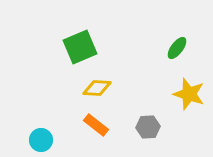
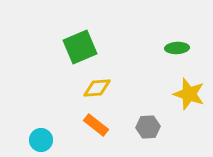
green ellipse: rotated 50 degrees clockwise
yellow diamond: rotated 8 degrees counterclockwise
